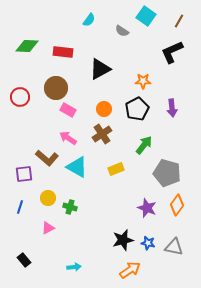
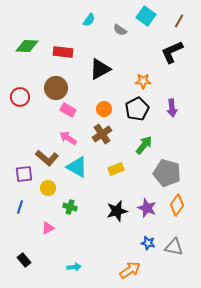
gray semicircle: moved 2 px left, 1 px up
yellow circle: moved 10 px up
black star: moved 6 px left, 29 px up
